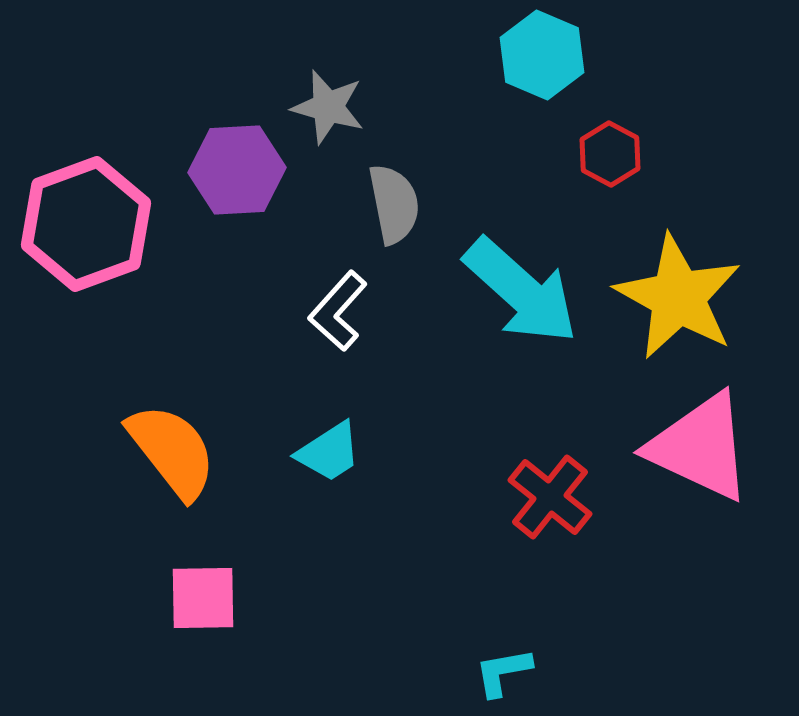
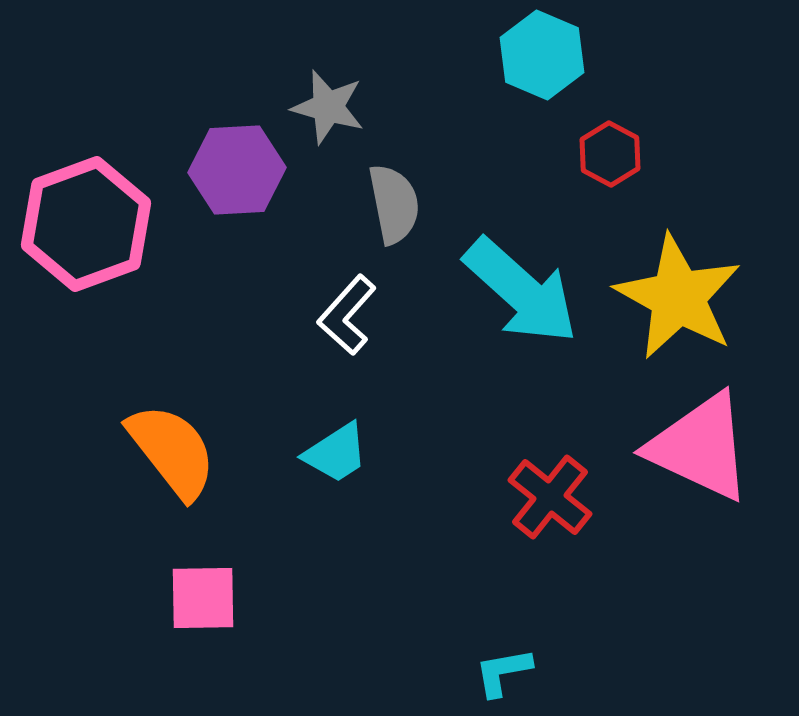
white L-shape: moved 9 px right, 4 px down
cyan trapezoid: moved 7 px right, 1 px down
